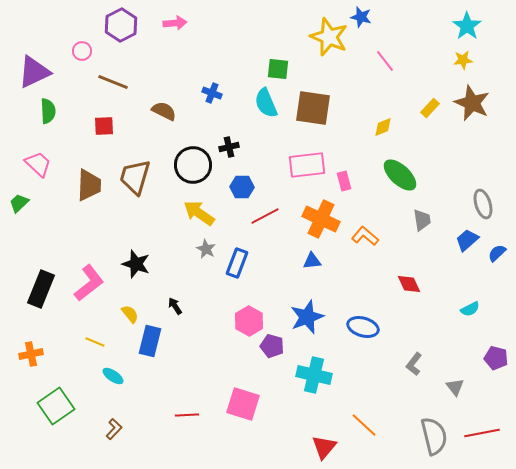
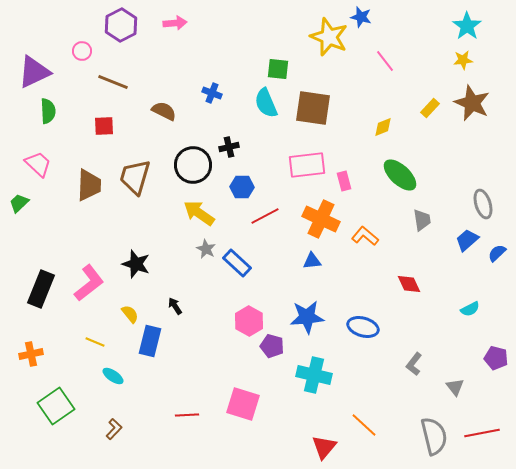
blue rectangle at (237, 263): rotated 68 degrees counterclockwise
blue star at (307, 317): rotated 16 degrees clockwise
